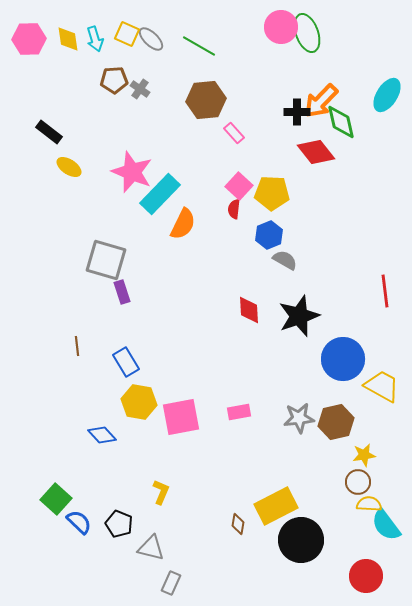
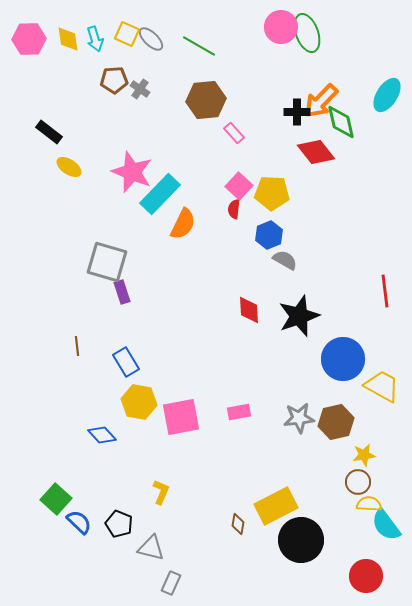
gray square at (106, 260): moved 1 px right, 2 px down
